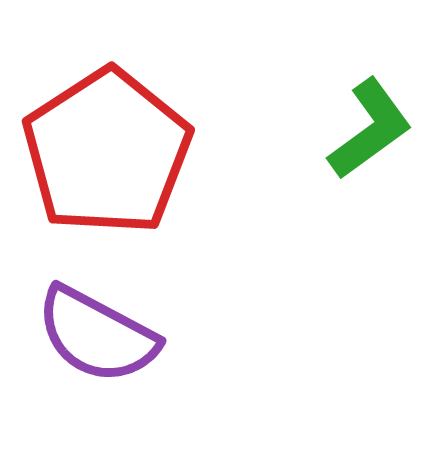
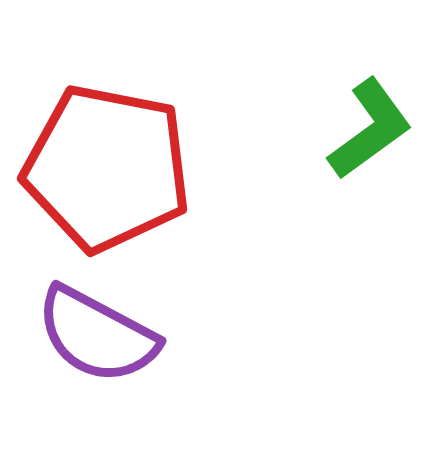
red pentagon: moved 16 px down; rotated 28 degrees counterclockwise
